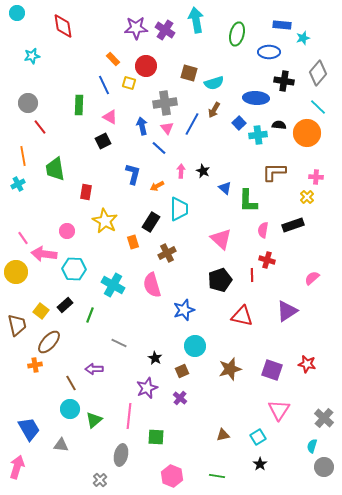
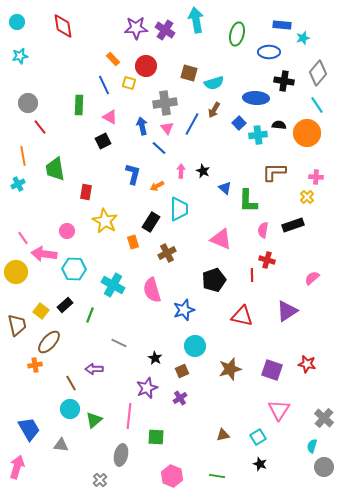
cyan circle at (17, 13): moved 9 px down
cyan star at (32, 56): moved 12 px left
cyan line at (318, 107): moved 1 px left, 2 px up; rotated 12 degrees clockwise
pink triangle at (221, 239): rotated 20 degrees counterclockwise
black pentagon at (220, 280): moved 6 px left
pink semicircle at (152, 285): moved 5 px down
purple cross at (180, 398): rotated 16 degrees clockwise
black star at (260, 464): rotated 16 degrees counterclockwise
